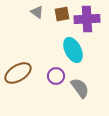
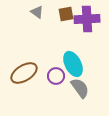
brown square: moved 4 px right
cyan ellipse: moved 14 px down
brown ellipse: moved 6 px right
